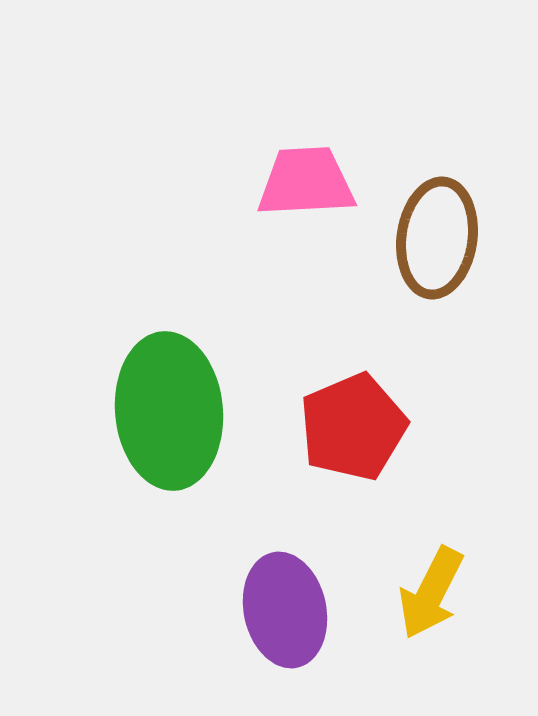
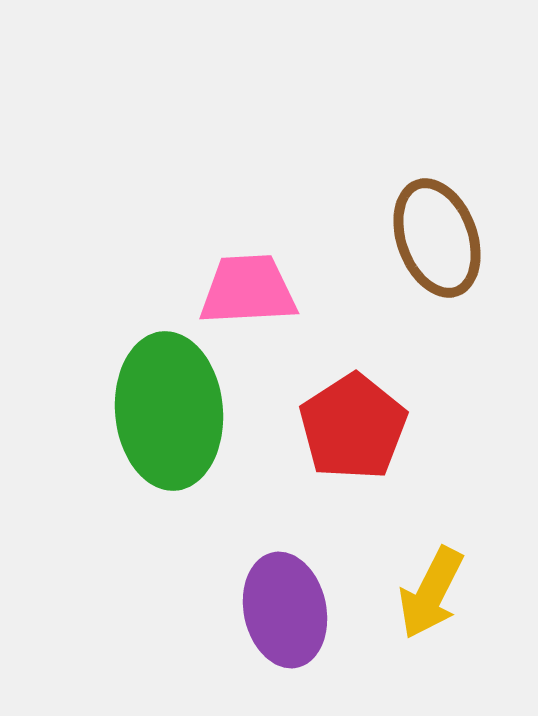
pink trapezoid: moved 58 px left, 108 px down
brown ellipse: rotated 28 degrees counterclockwise
red pentagon: rotated 10 degrees counterclockwise
